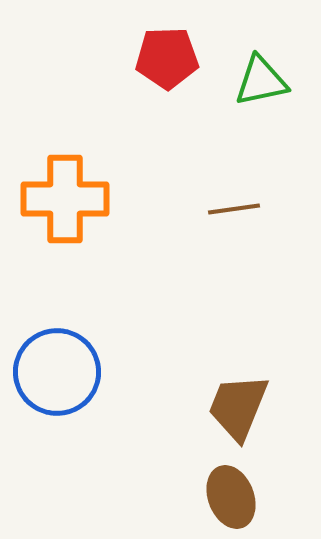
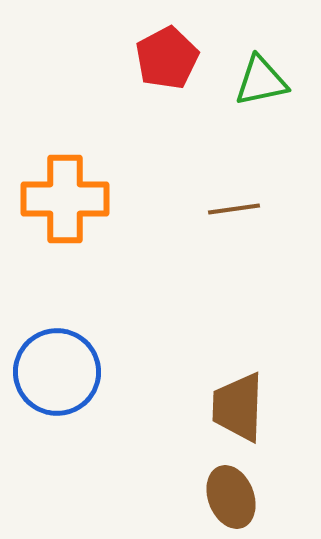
red pentagon: rotated 26 degrees counterclockwise
brown trapezoid: rotated 20 degrees counterclockwise
